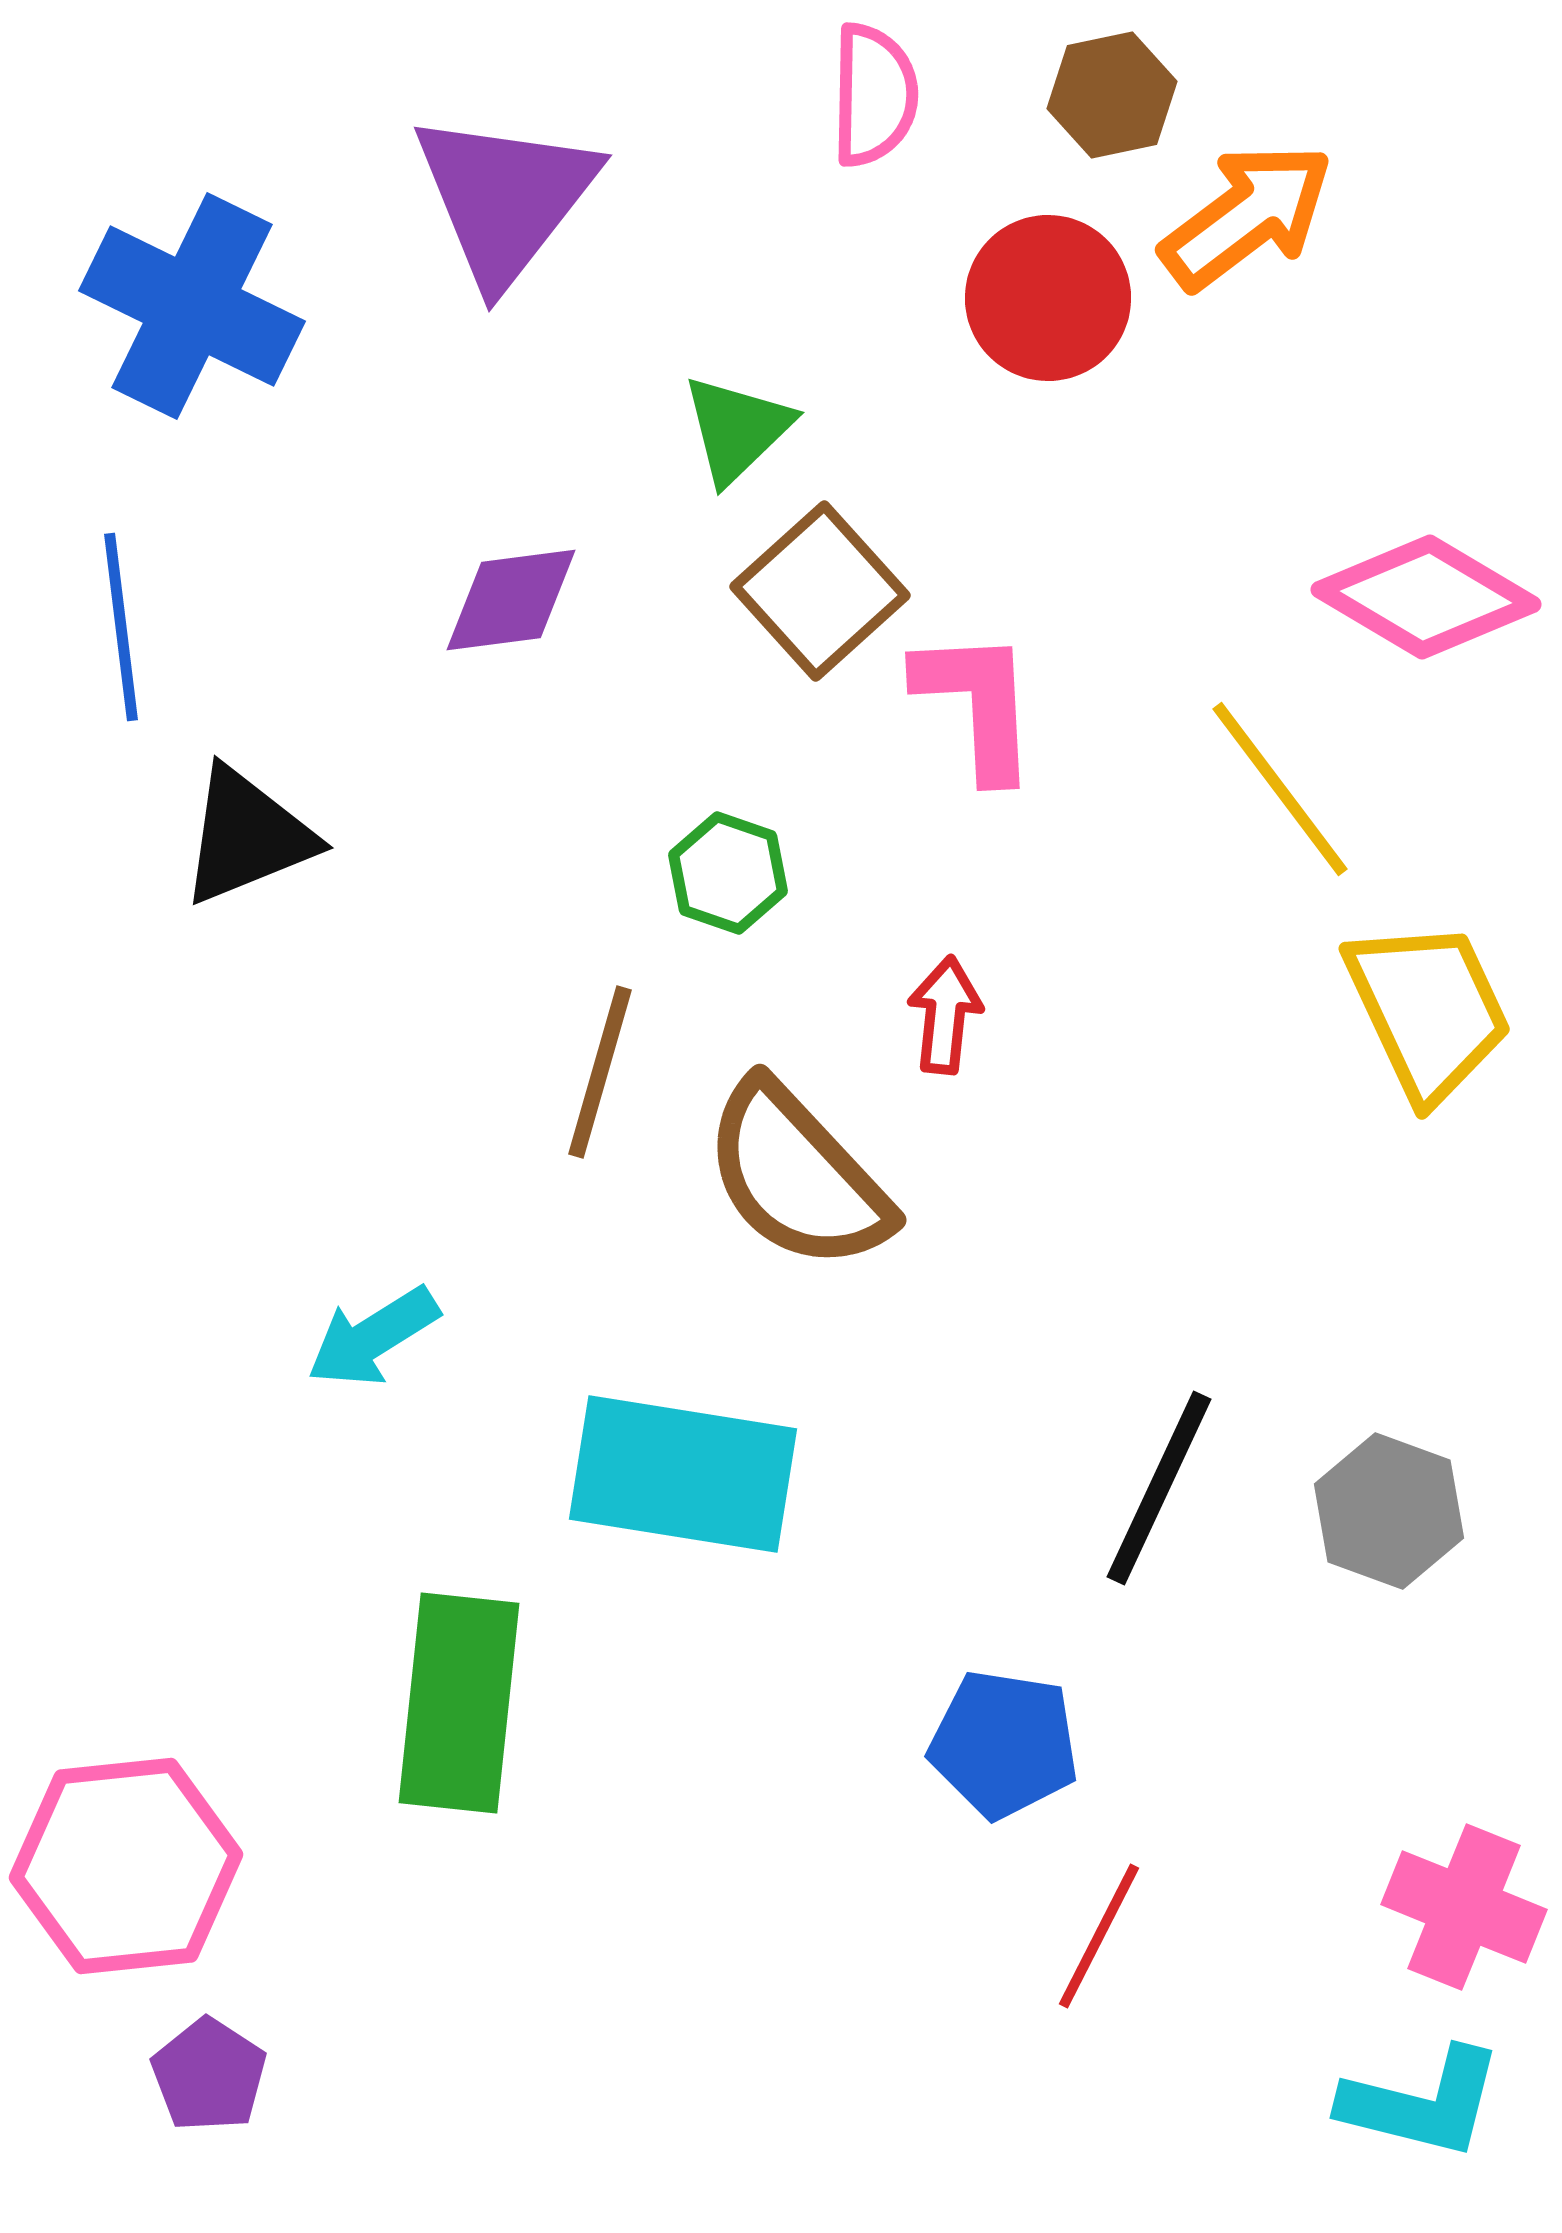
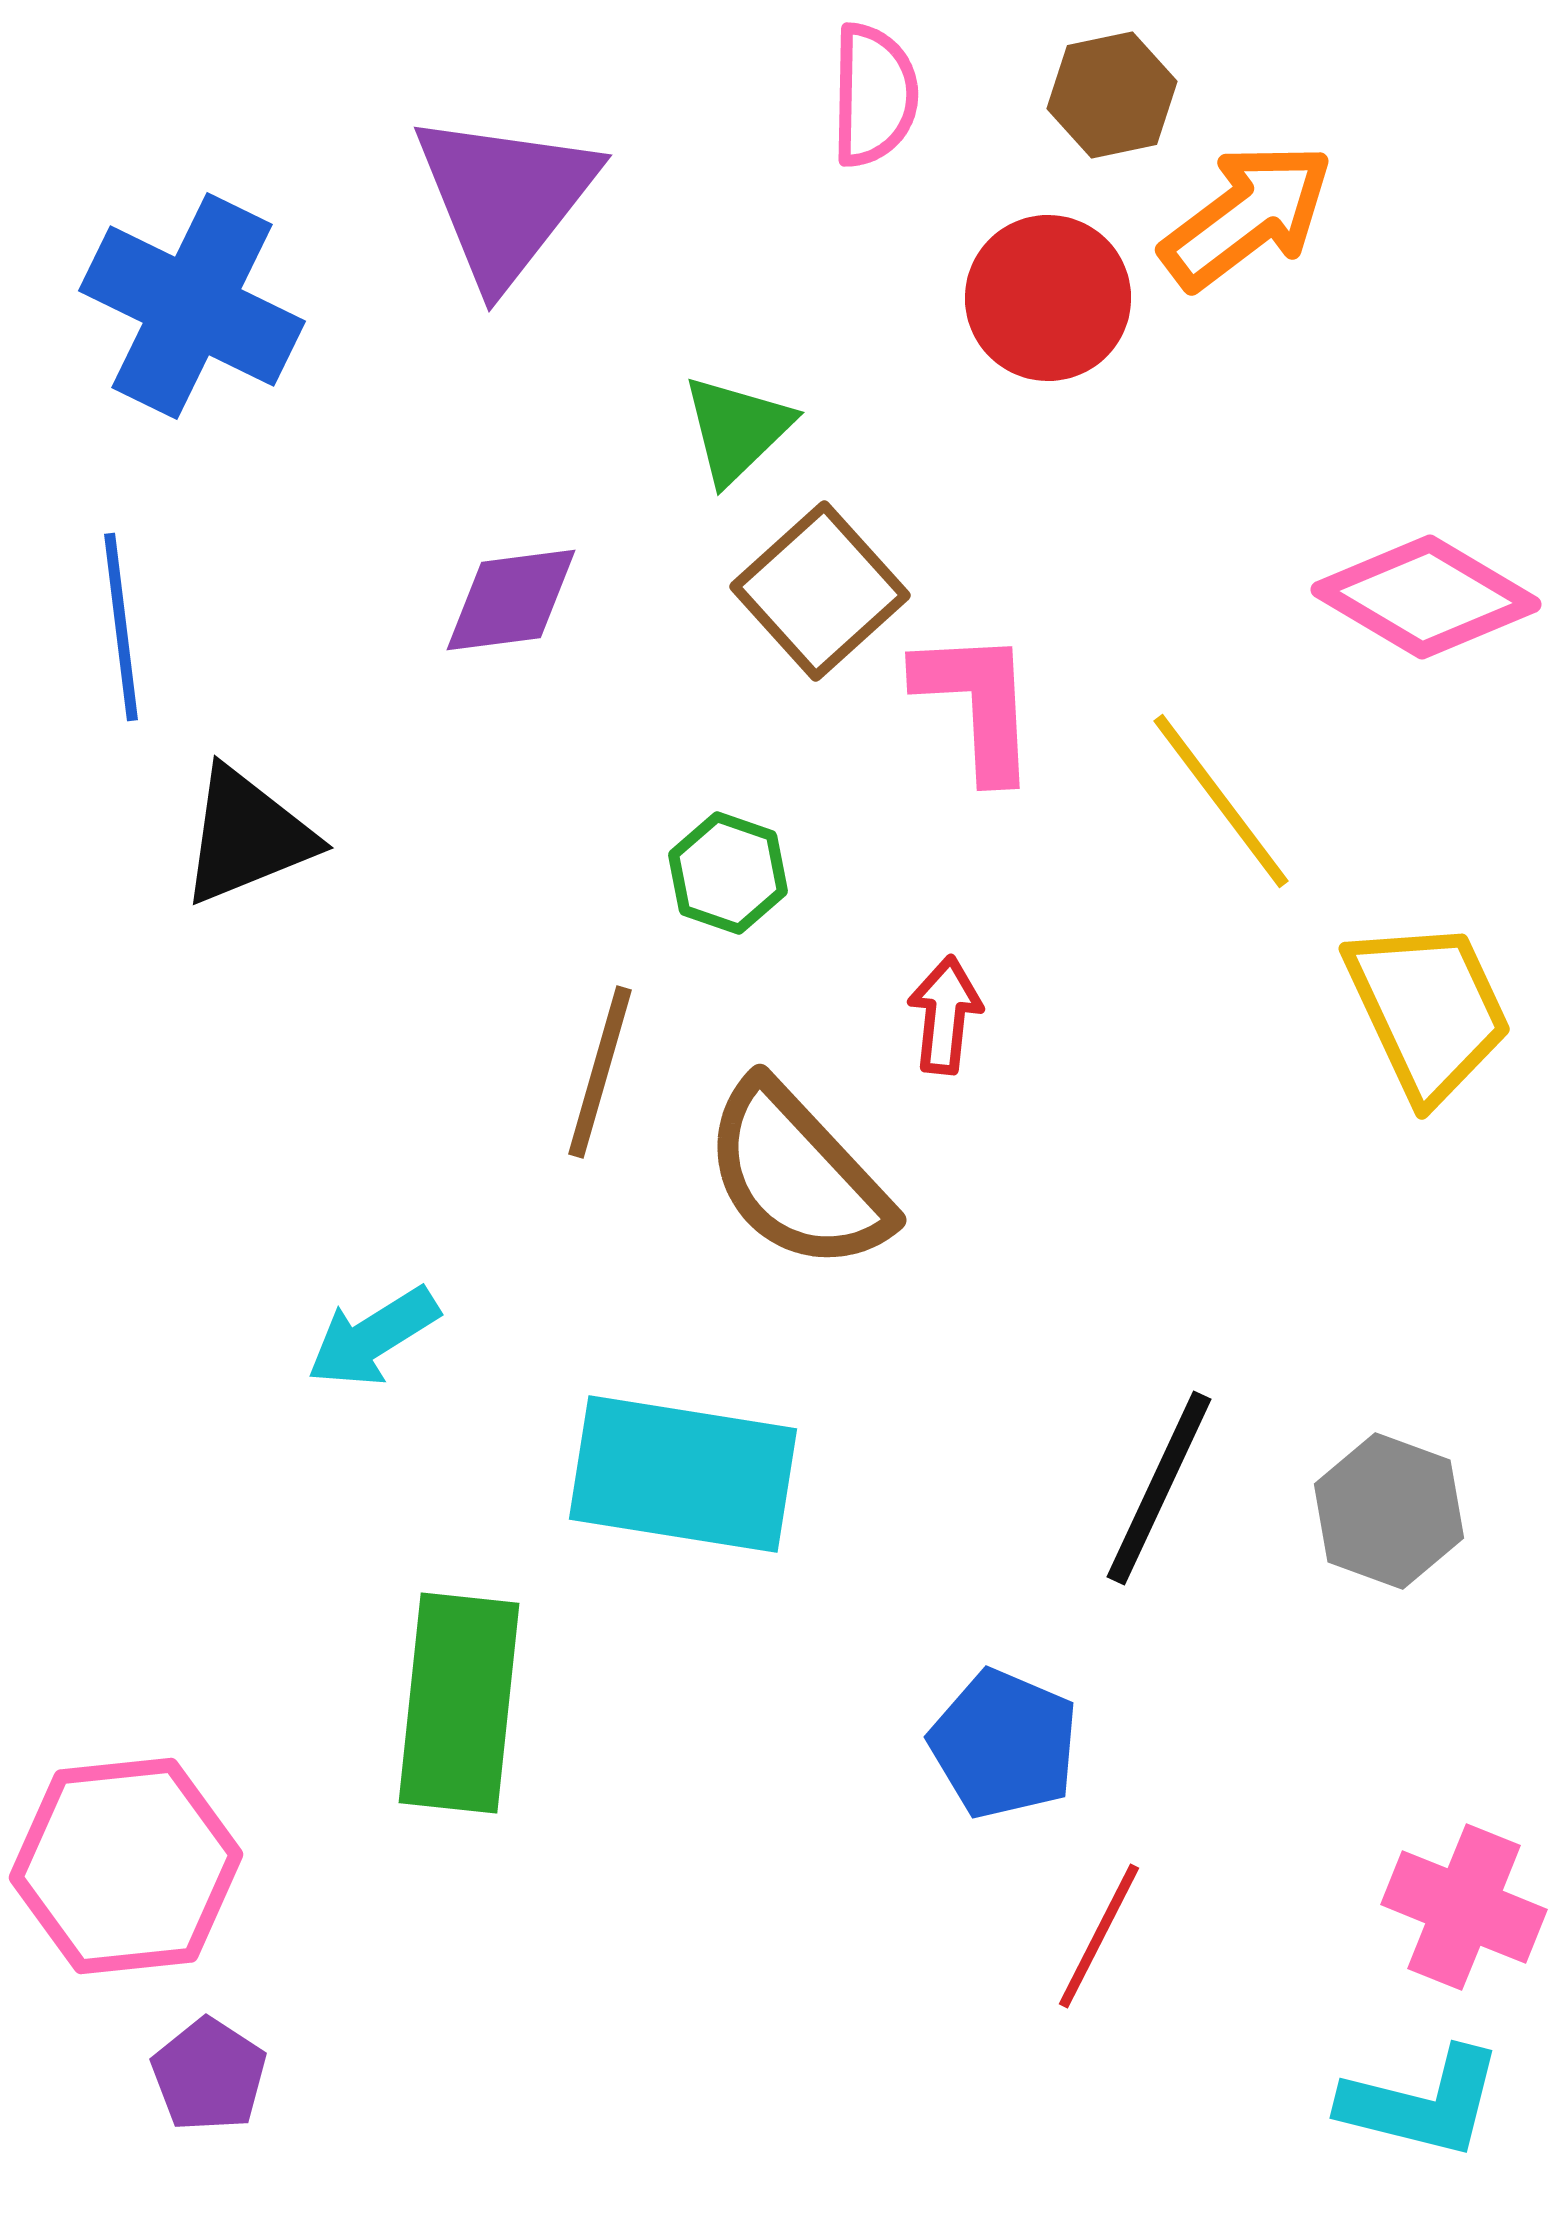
yellow line: moved 59 px left, 12 px down
blue pentagon: rotated 14 degrees clockwise
